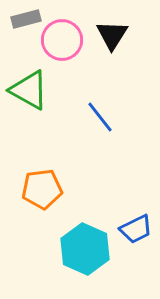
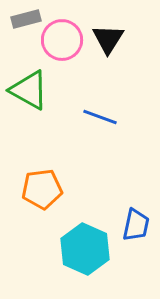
black triangle: moved 4 px left, 4 px down
blue line: rotated 32 degrees counterclockwise
blue trapezoid: moved 4 px up; rotated 52 degrees counterclockwise
